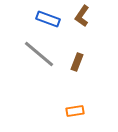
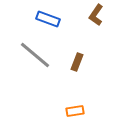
brown L-shape: moved 14 px right, 1 px up
gray line: moved 4 px left, 1 px down
